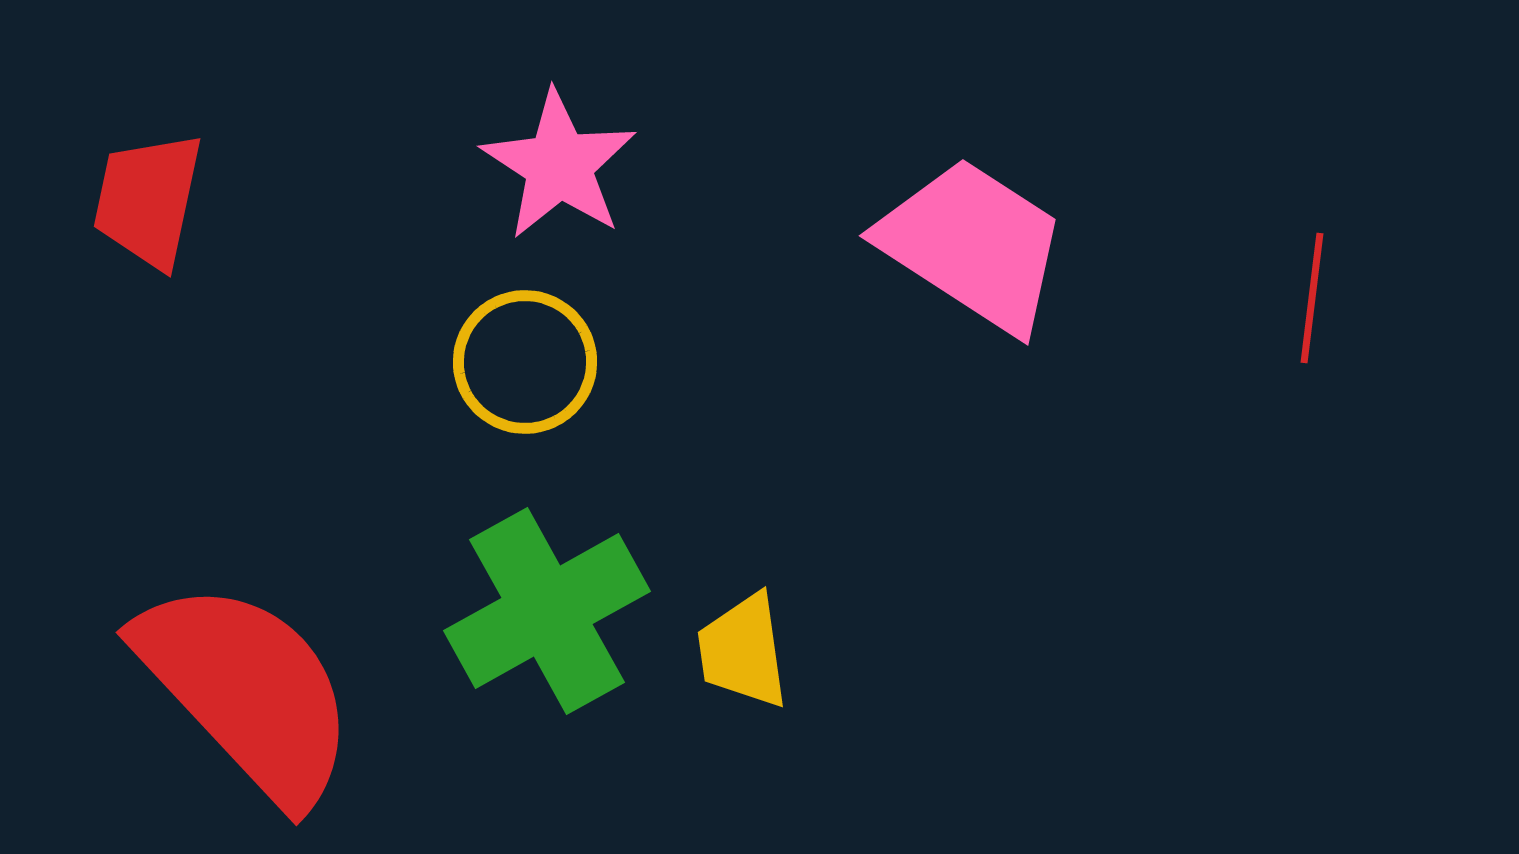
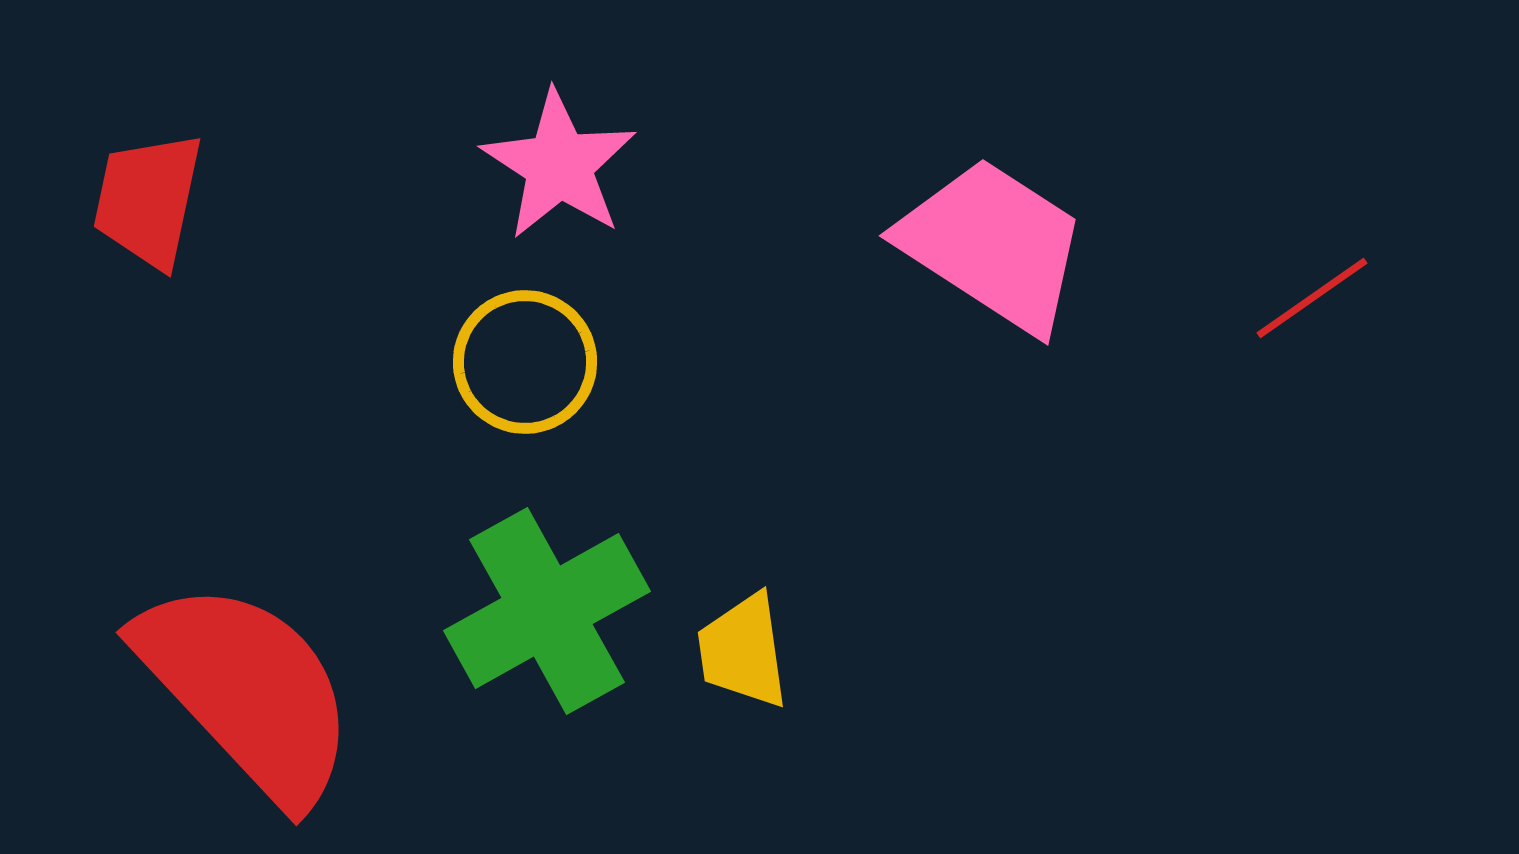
pink trapezoid: moved 20 px right
red line: rotated 48 degrees clockwise
